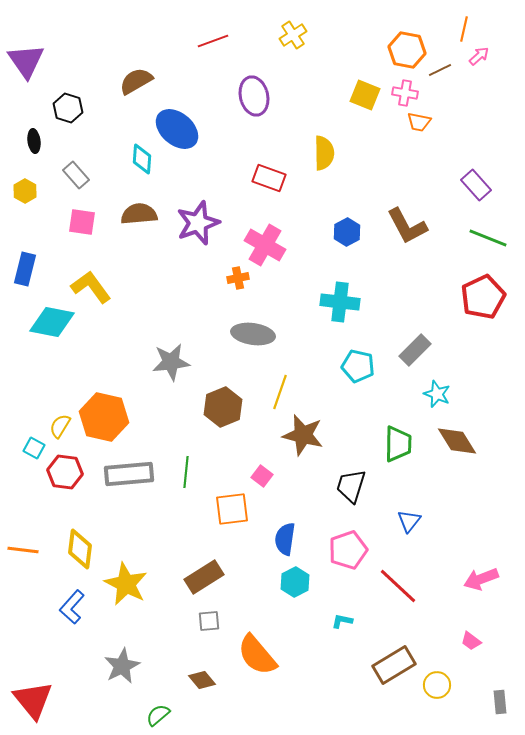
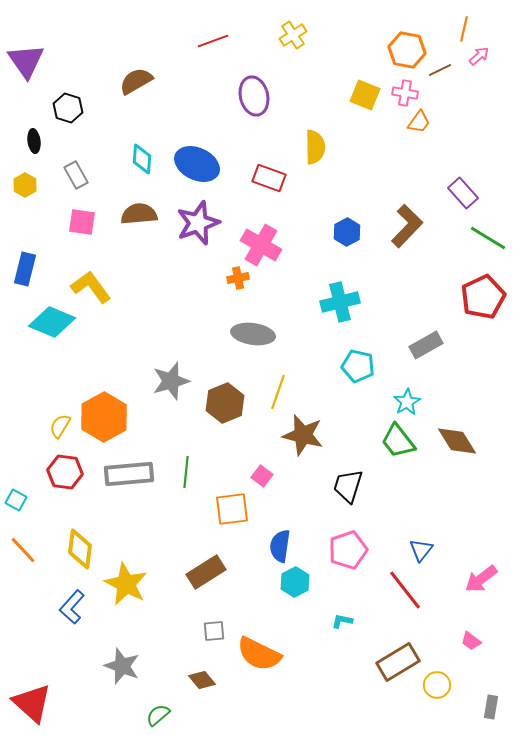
orange trapezoid at (419, 122): rotated 65 degrees counterclockwise
blue ellipse at (177, 129): moved 20 px right, 35 px down; rotated 15 degrees counterclockwise
yellow semicircle at (324, 153): moved 9 px left, 6 px up
gray rectangle at (76, 175): rotated 12 degrees clockwise
purple rectangle at (476, 185): moved 13 px left, 8 px down
yellow hexagon at (25, 191): moved 6 px up
brown L-shape at (407, 226): rotated 108 degrees counterclockwise
green line at (488, 238): rotated 9 degrees clockwise
pink cross at (265, 245): moved 4 px left
cyan cross at (340, 302): rotated 21 degrees counterclockwise
cyan diamond at (52, 322): rotated 12 degrees clockwise
gray rectangle at (415, 350): moved 11 px right, 5 px up; rotated 16 degrees clockwise
gray star at (171, 362): moved 19 px down; rotated 9 degrees counterclockwise
yellow line at (280, 392): moved 2 px left
cyan star at (437, 394): moved 30 px left, 8 px down; rotated 20 degrees clockwise
brown hexagon at (223, 407): moved 2 px right, 4 px up
orange hexagon at (104, 417): rotated 18 degrees clockwise
green trapezoid at (398, 444): moved 3 px up; rotated 141 degrees clockwise
cyan square at (34, 448): moved 18 px left, 52 px down
black trapezoid at (351, 486): moved 3 px left
blue triangle at (409, 521): moved 12 px right, 29 px down
blue semicircle at (285, 539): moved 5 px left, 7 px down
orange line at (23, 550): rotated 40 degrees clockwise
brown rectangle at (204, 577): moved 2 px right, 5 px up
pink arrow at (481, 579): rotated 16 degrees counterclockwise
red line at (398, 586): moved 7 px right, 4 px down; rotated 9 degrees clockwise
gray square at (209, 621): moved 5 px right, 10 px down
orange semicircle at (257, 655): moved 2 px right, 1 px up; rotated 24 degrees counterclockwise
brown rectangle at (394, 665): moved 4 px right, 3 px up
gray star at (122, 666): rotated 24 degrees counterclockwise
red triangle at (33, 700): moved 1 px left, 3 px down; rotated 9 degrees counterclockwise
gray rectangle at (500, 702): moved 9 px left, 5 px down; rotated 15 degrees clockwise
